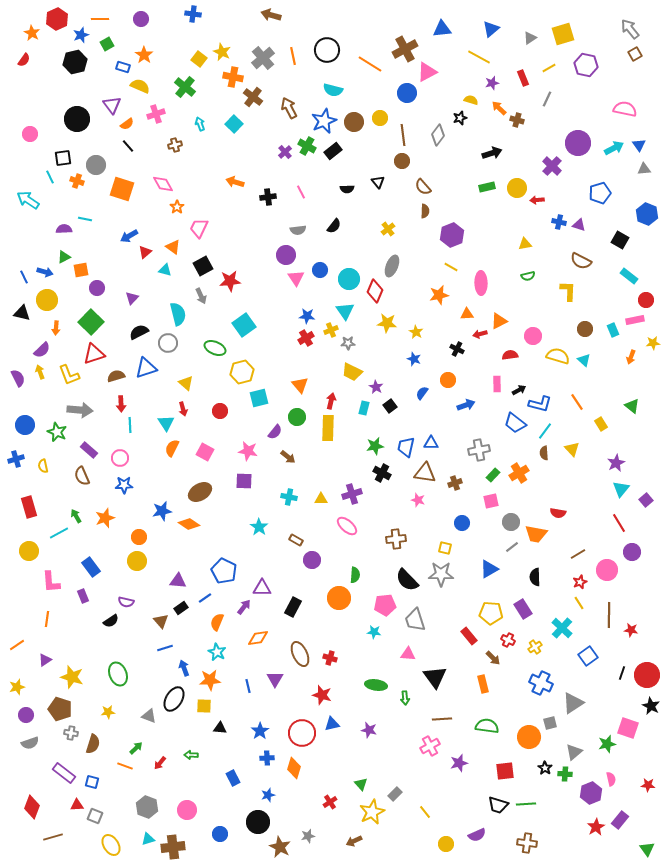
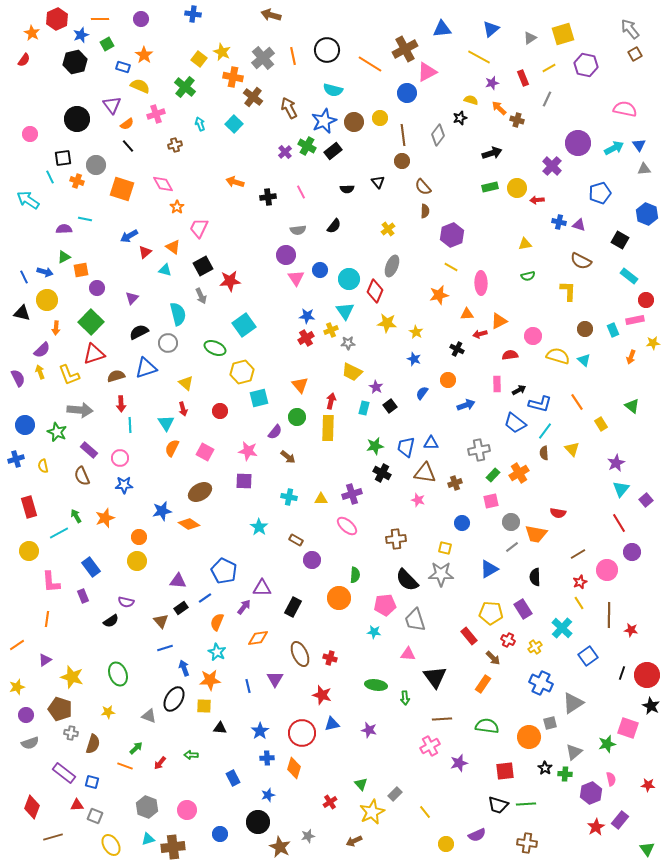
green rectangle at (487, 187): moved 3 px right
orange rectangle at (483, 684): rotated 48 degrees clockwise
